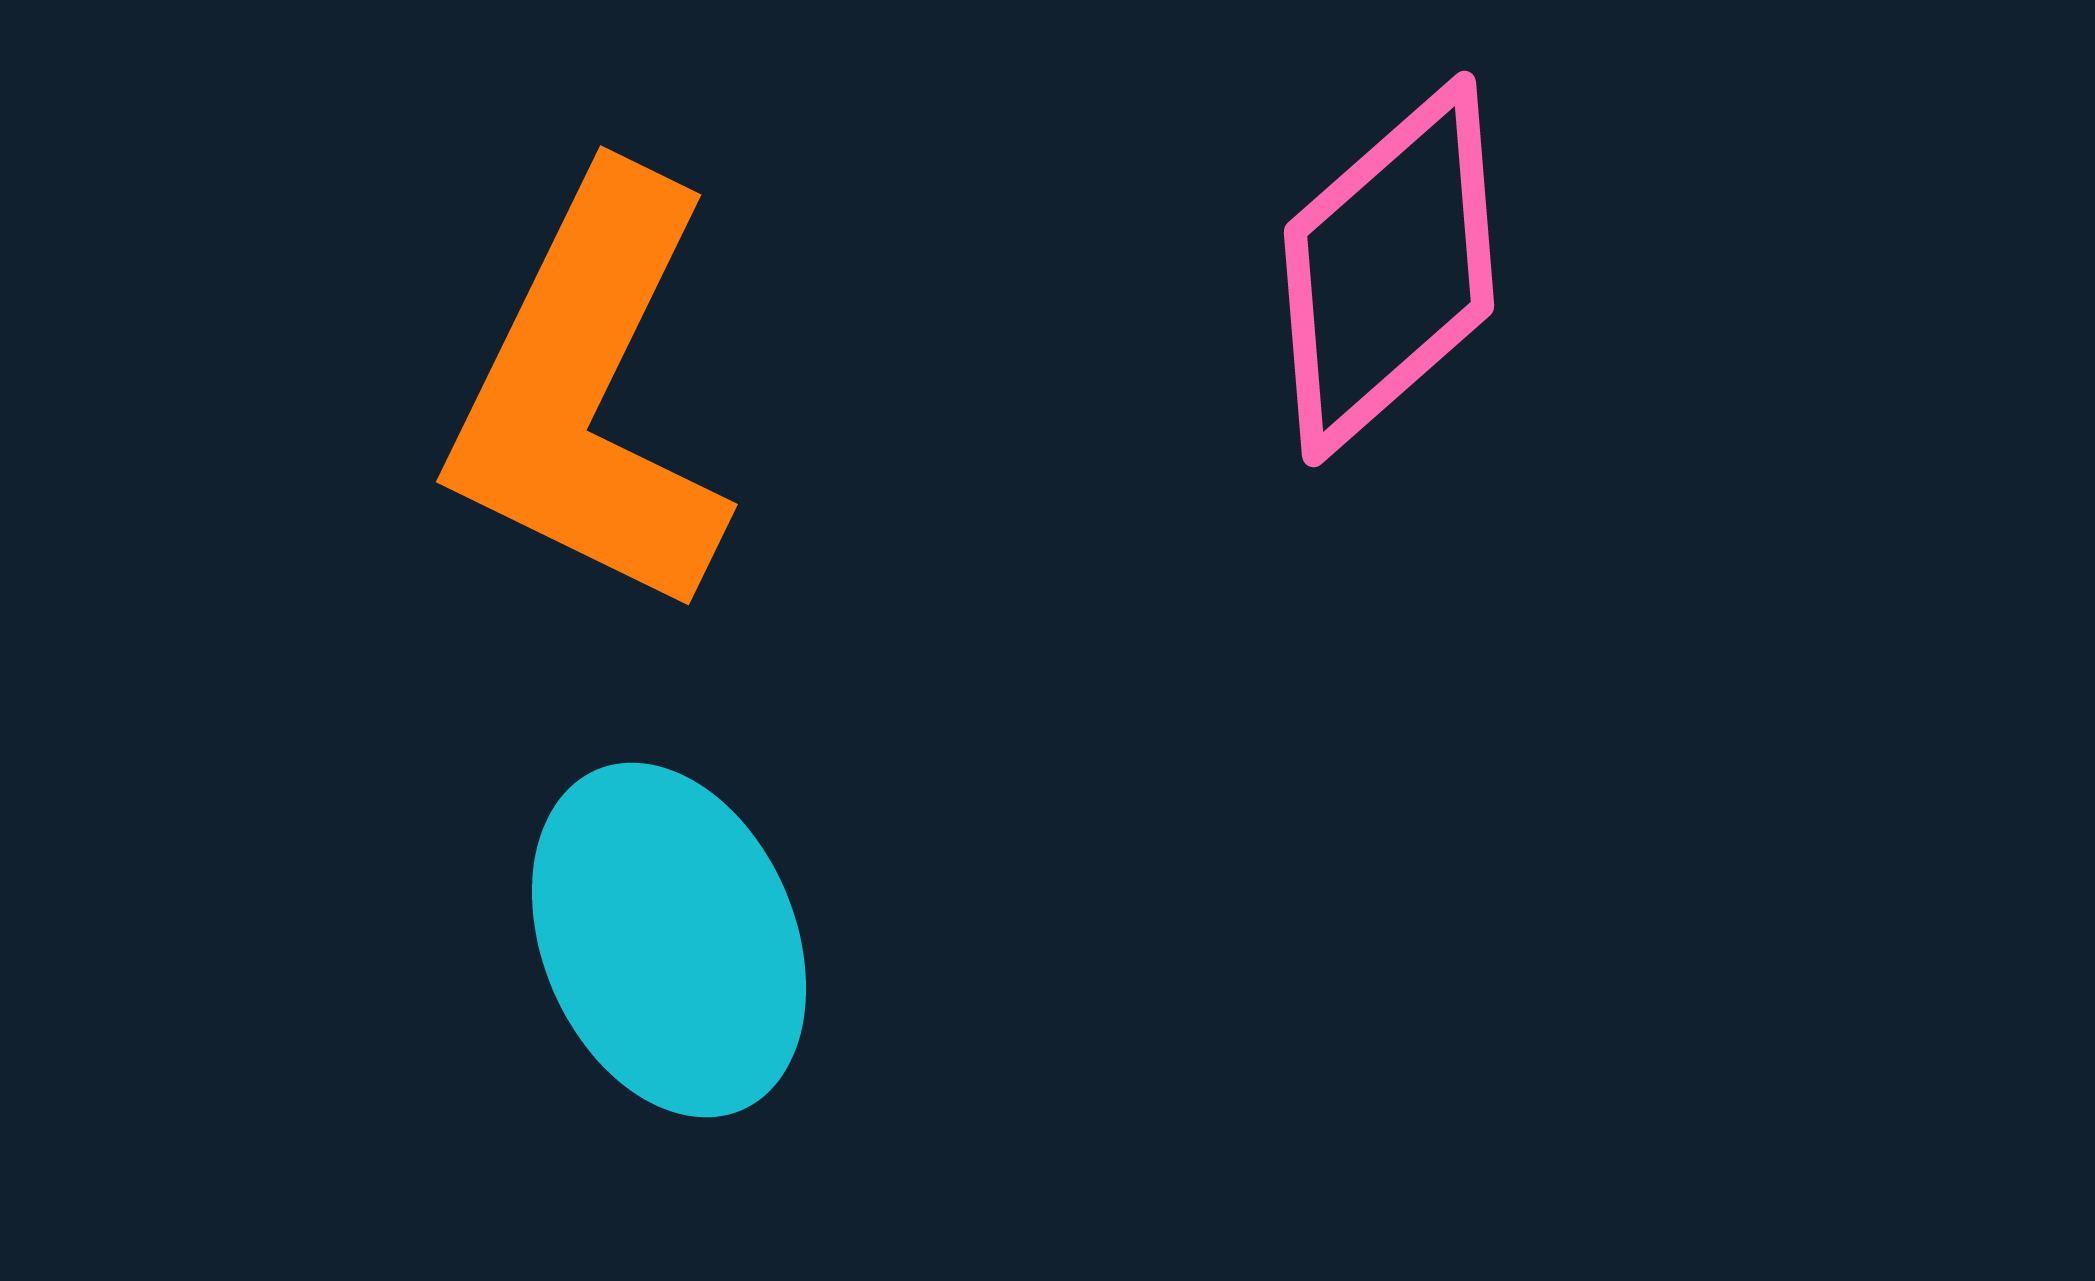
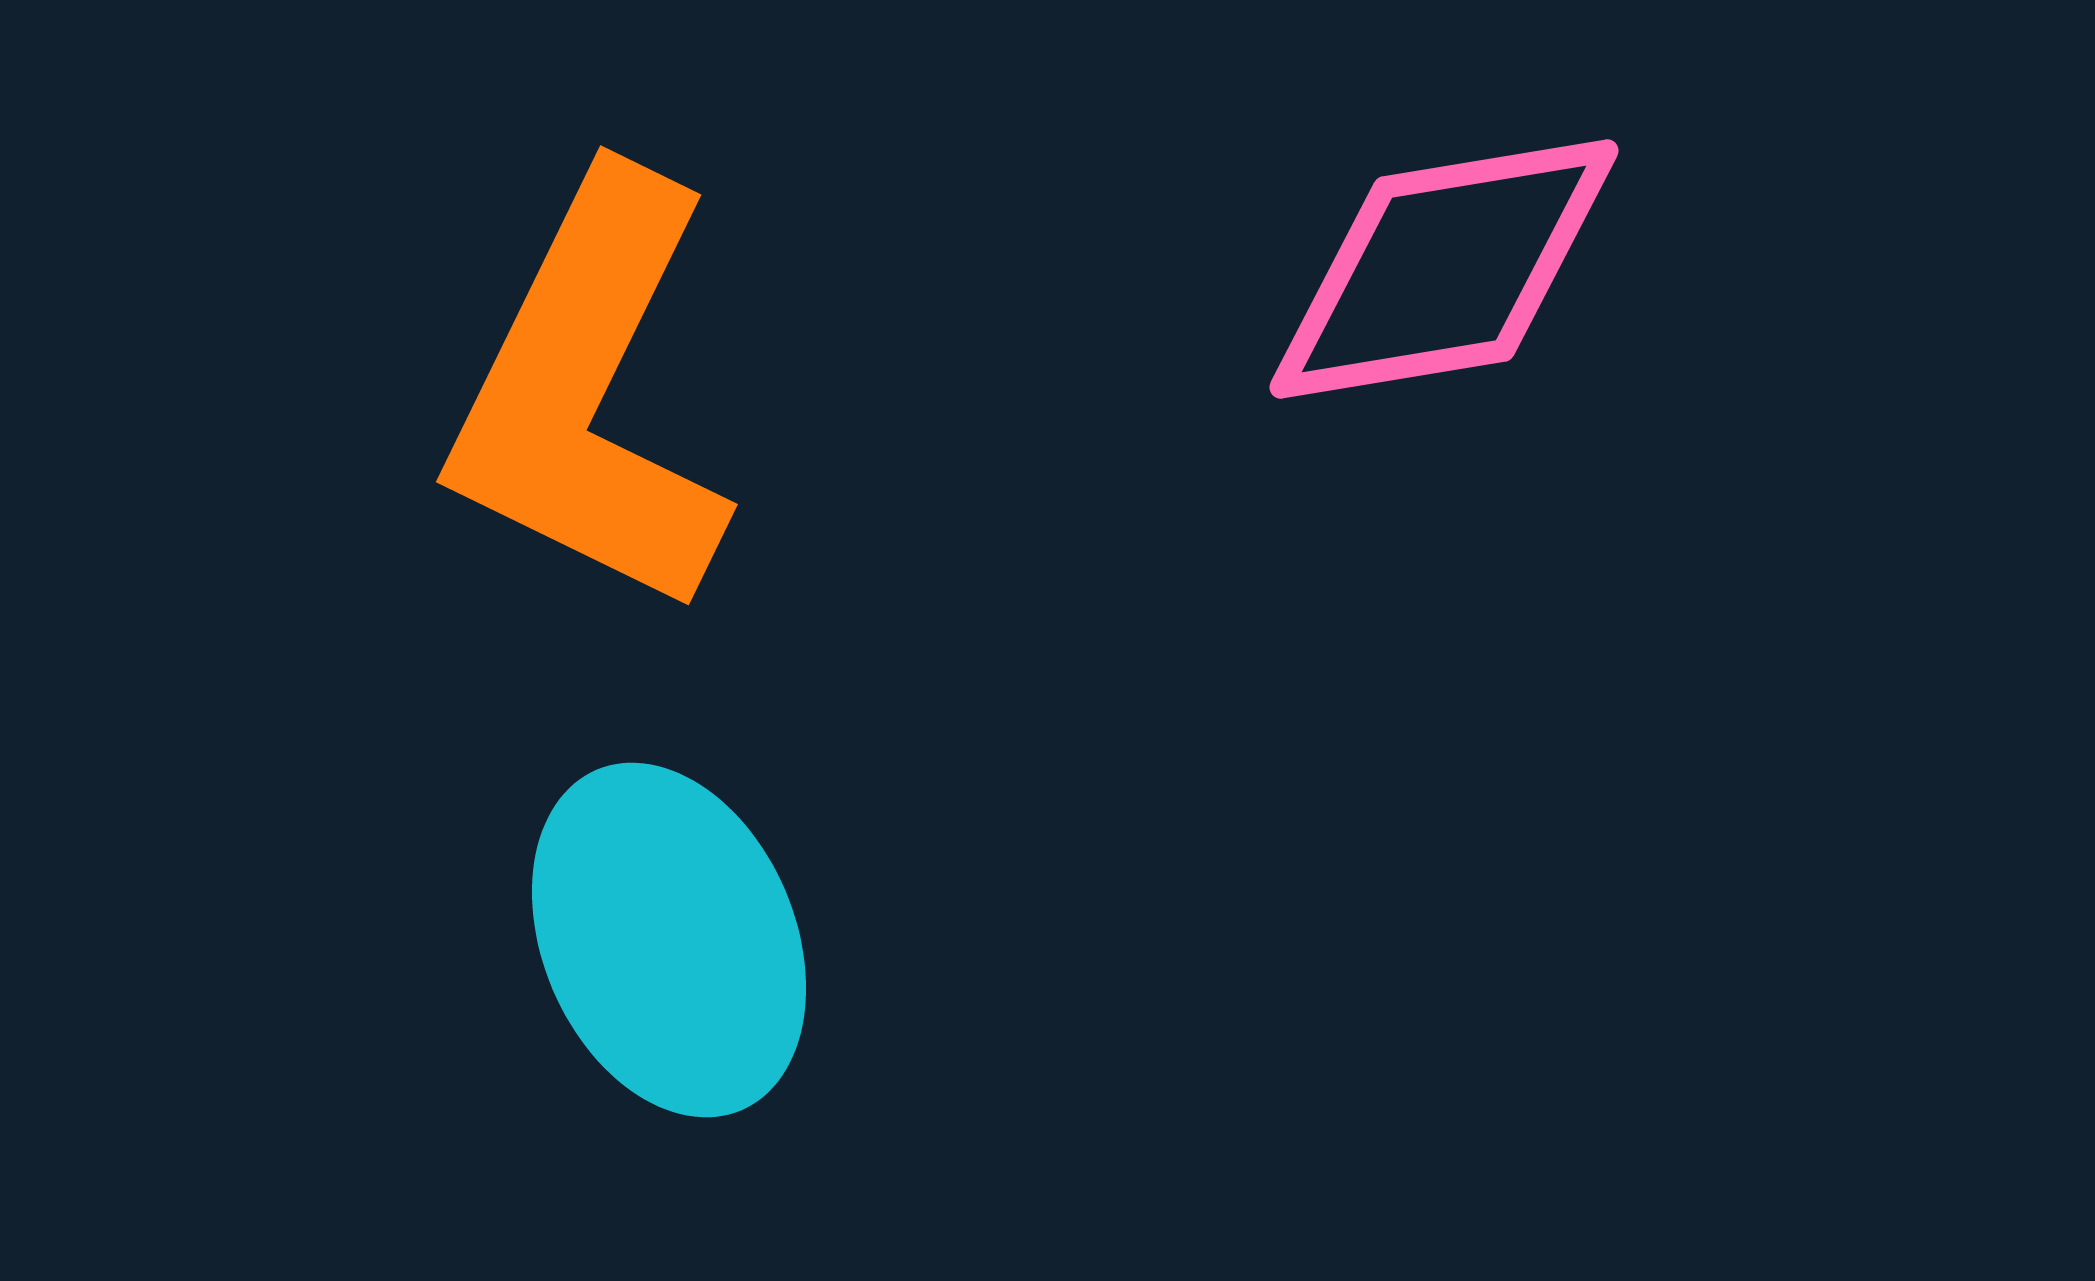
pink diamond: moved 55 px right; rotated 32 degrees clockwise
